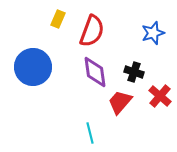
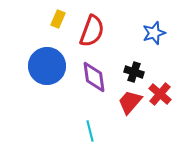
blue star: moved 1 px right
blue circle: moved 14 px right, 1 px up
purple diamond: moved 1 px left, 5 px down
red cross: moved 2 px up
red trapezoid: moved 10 px right
cyan line: moved 2 px up
